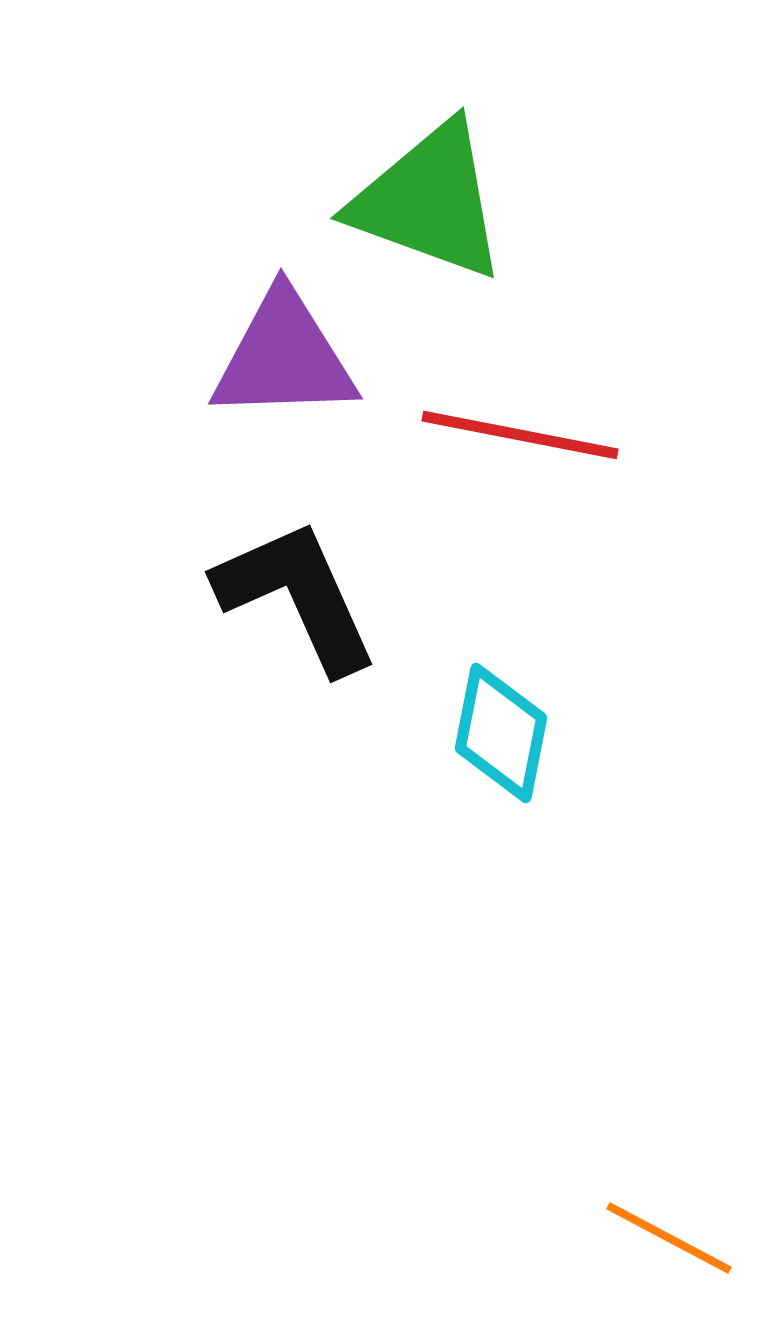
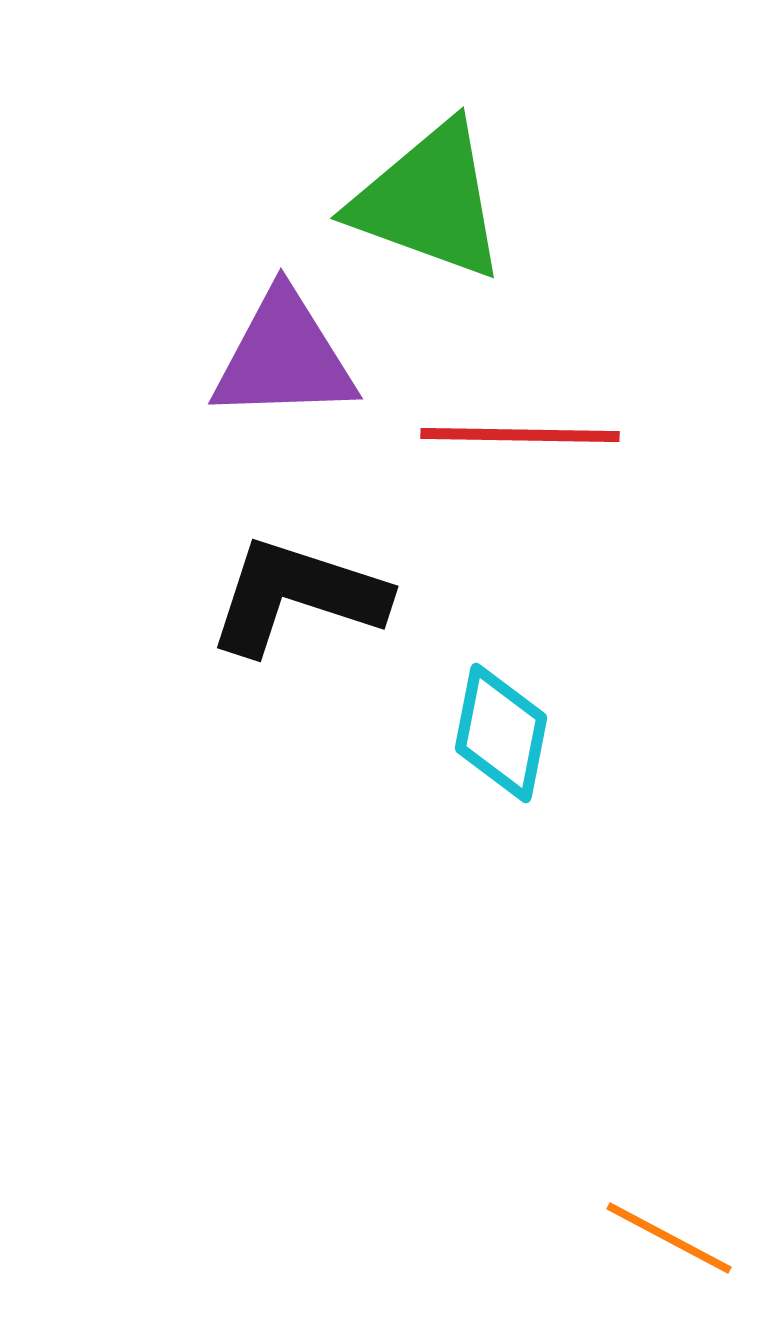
red line: rotated 10 degrees counterclockwise
black L-shape: rotated 48 degrees counterclockwise
